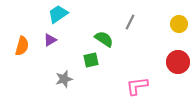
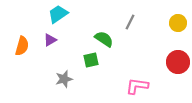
yellow circle: moved 1 px left, 1 px up
pink L-shape: rotated 15 degrees clockwise
